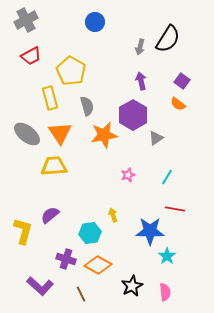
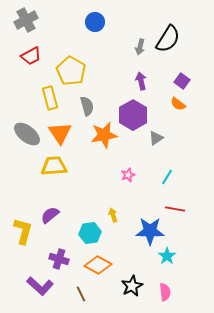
purple cross: moved 7 px left
